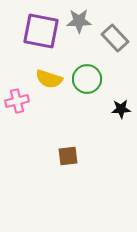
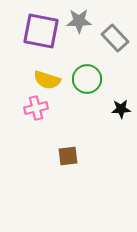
yellow semicircle: moved 2 px left, 1 px down
pink cross: moved 19 px right, 7 px down
